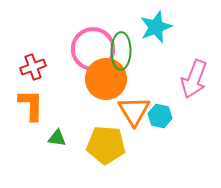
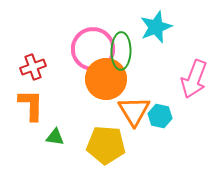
green triangle: moved 2 px left, 1 px up
